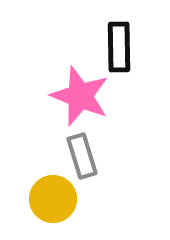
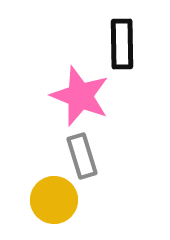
black rectangle: moved 3 px right, 3 px up
yellow circle: moved 1 px right, 1 px down
